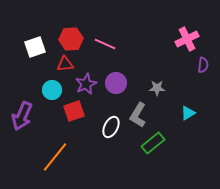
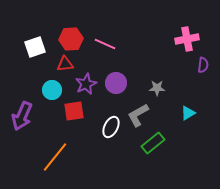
pink cross: rotated 15 degrees clockwise
red square: rotated 10 degrees clockwise
gray L-shape: rotated 30 degrees clockwise
